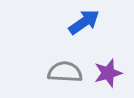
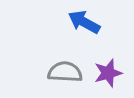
blue arrow: rotated 116 degrees counterclockwise
